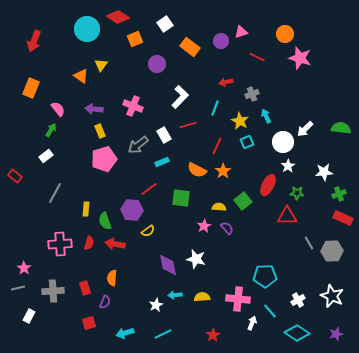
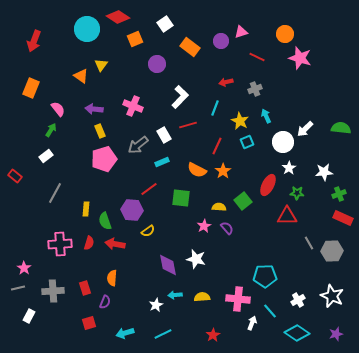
gray cross at (252, 94): moved 3 px right, 5 px up
white star at (288, 166): moved 1 px right, 2 px down
